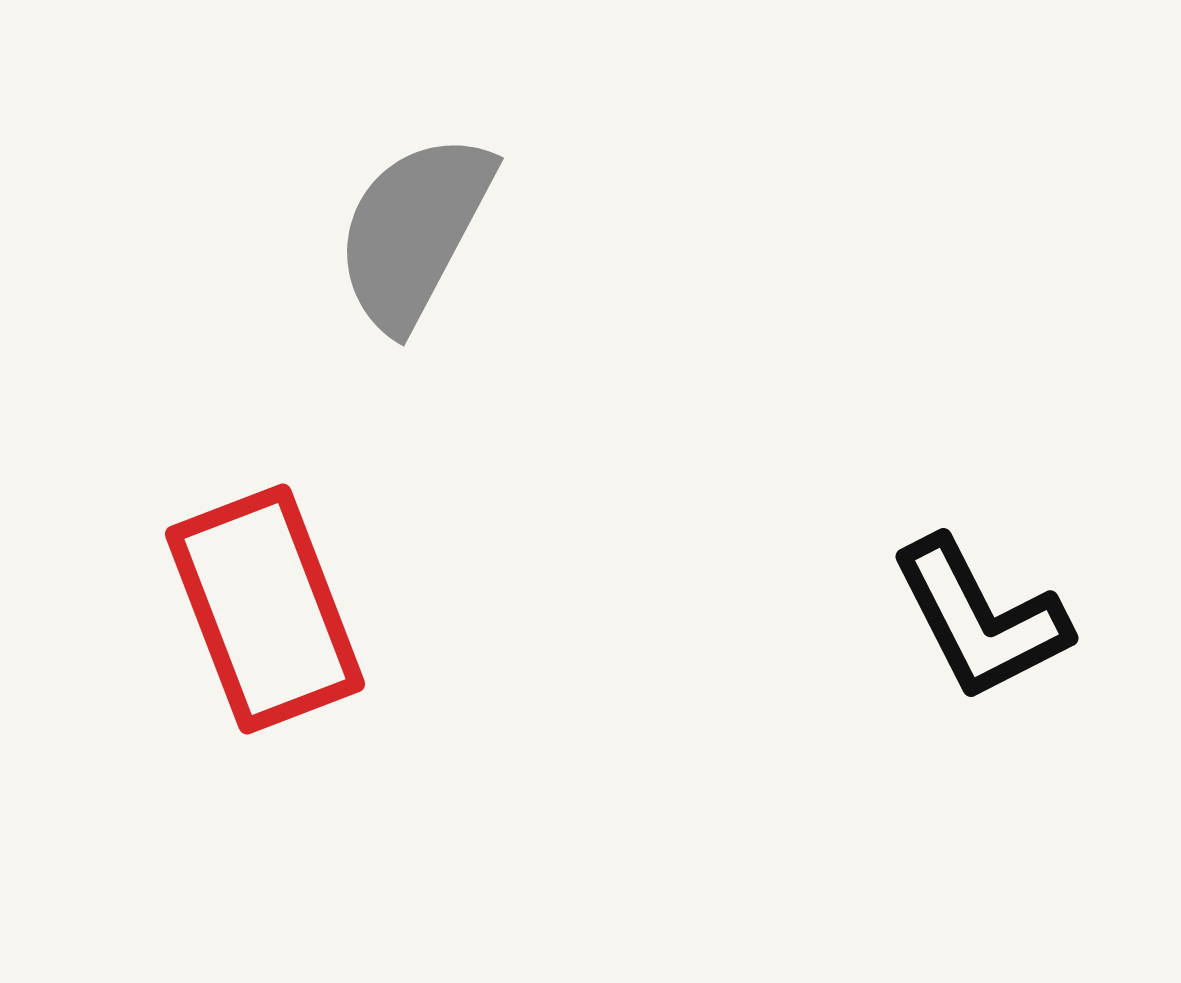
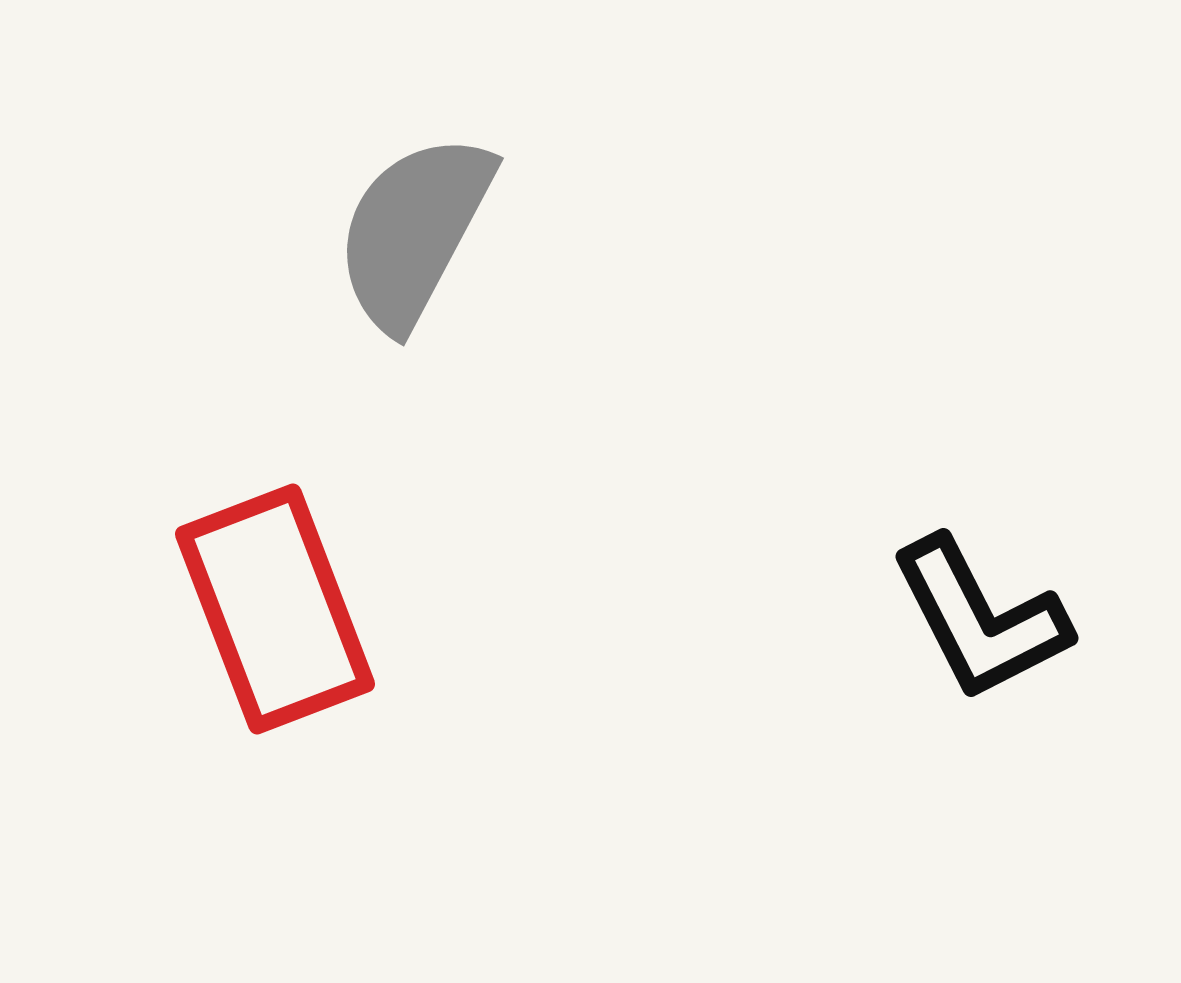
red rectangle: moved 10 px right
